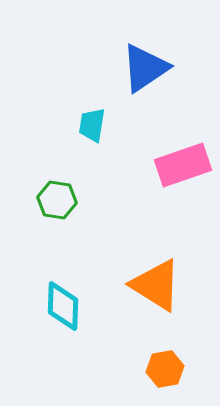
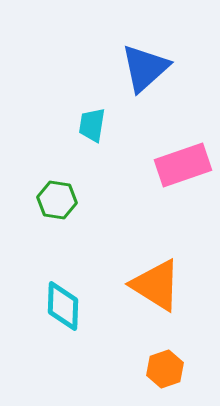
blue triangle: rotated 8 degrees counterclockwise
orange hexagon: rotated 9 degrees counterclockwise
